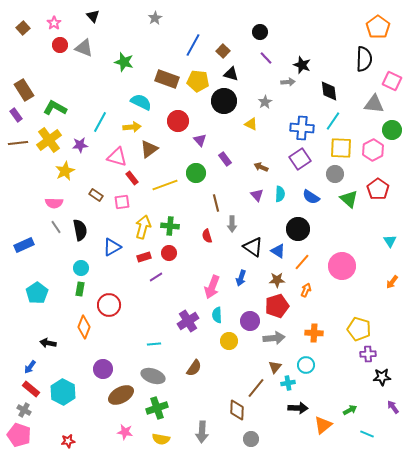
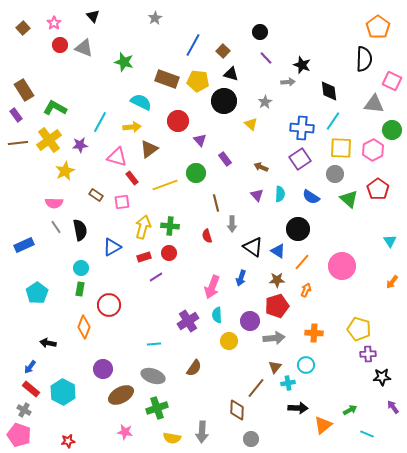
yellow triangle at (251, 124): rotated 16 degrees clockwise
yellow semicircle at (161, 439): moved 11 px right, 1 px up
